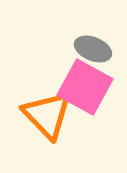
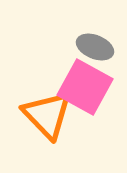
gray ellipse: moved 2 px right, 2 px up
